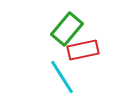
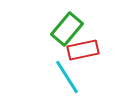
cyan line: moved 5 px right
